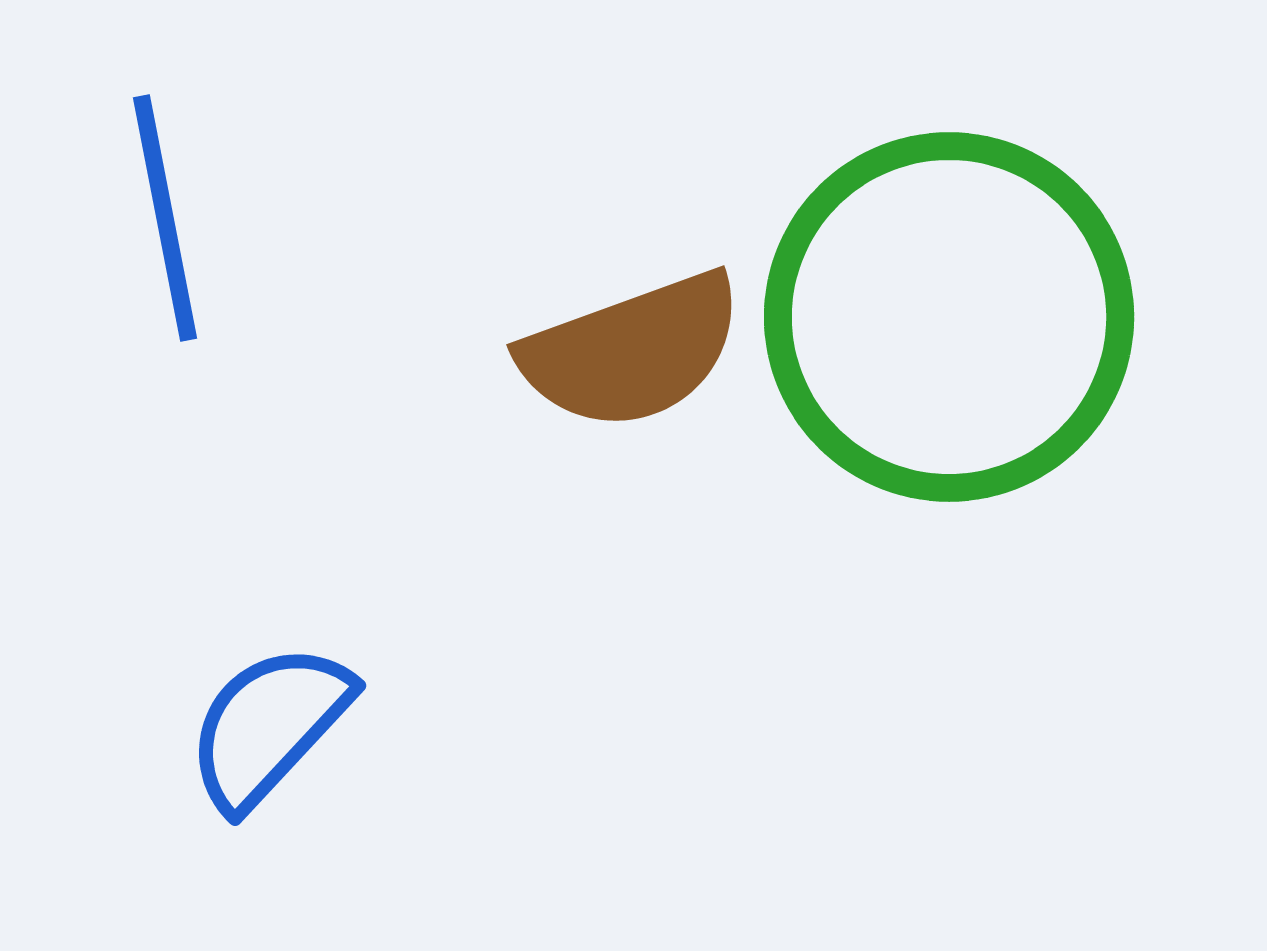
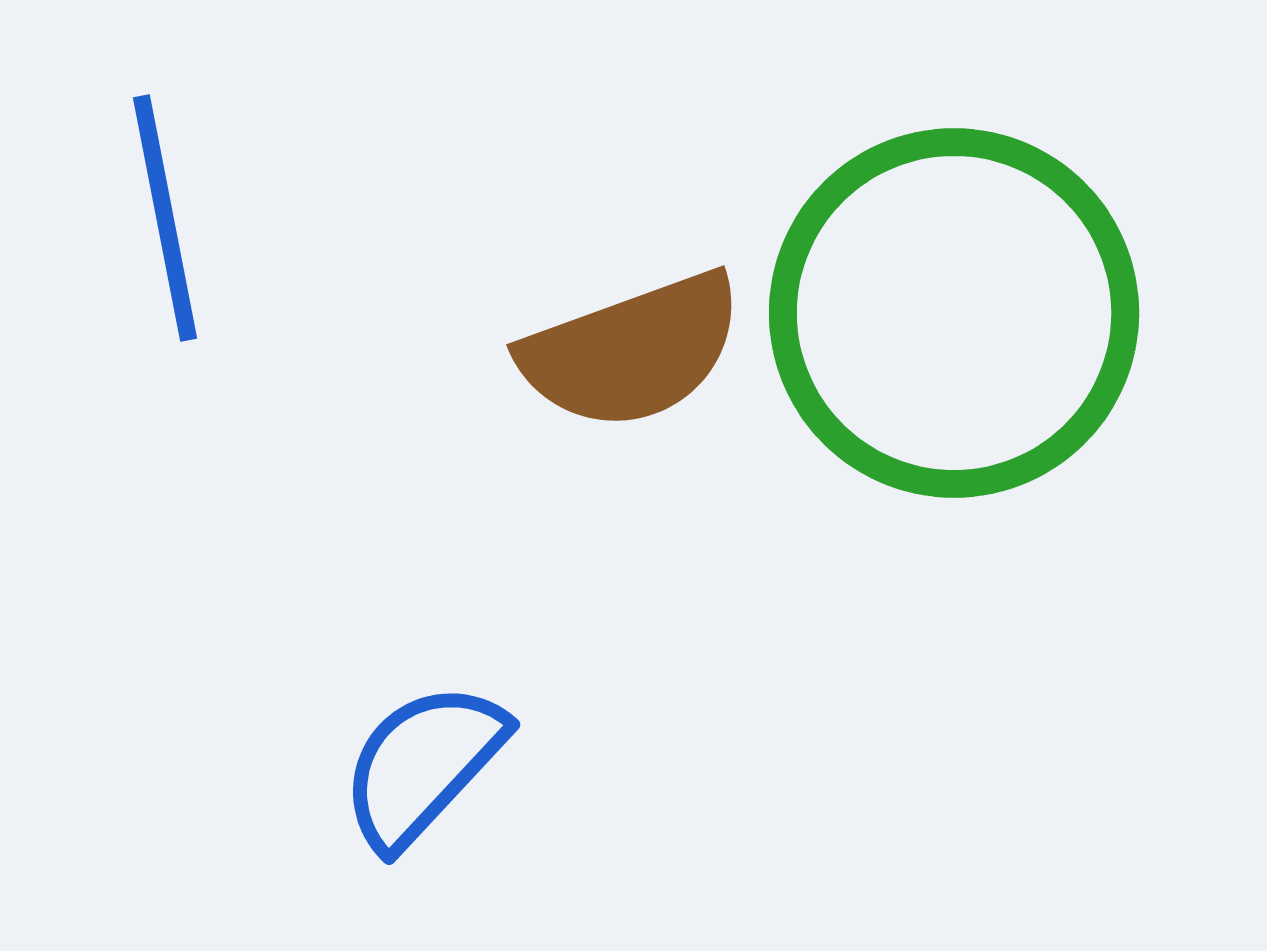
green circle: moved 5 px right, 4 px up
blue semicircle: moved 154 px right, 39 px down
